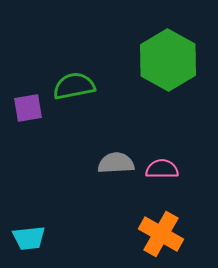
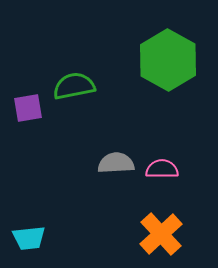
orange cross: rotated 18 degrees clockwise
